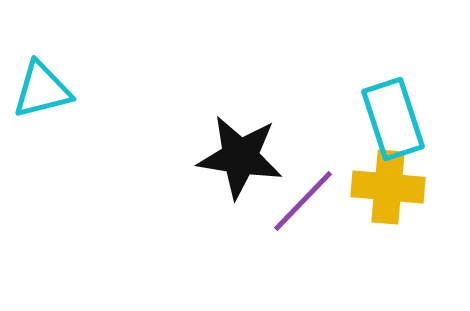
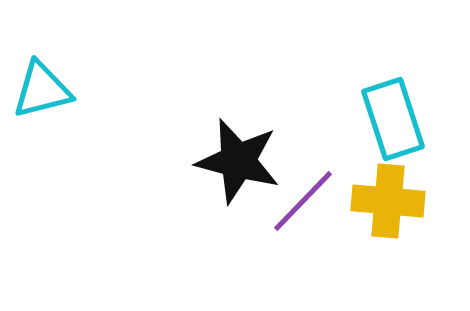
black star: moved 2 px left, 4 px down; rotated 6 degrees clockwise
yellow cross: moved 14 px down
